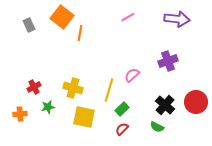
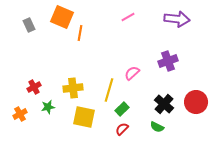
orange square: rotated 15 degrees counterclockwise
pink semicircle: moved 2 px up
yellow cross: rotated 24 degrees counterclockwise
black cross: moved 1 px left, 1 px up
orange cross: rotated 24 degrees counterclockwise
